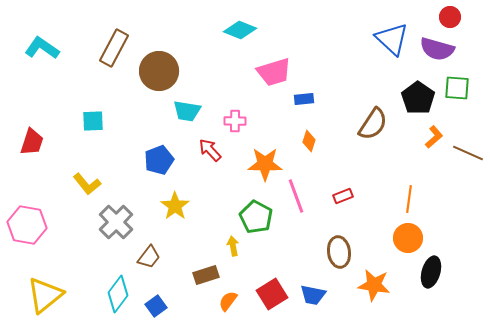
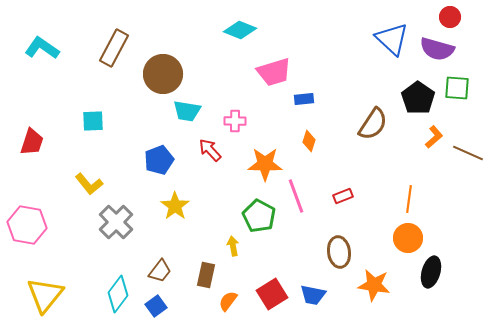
brown circle at (159, 71): moved 4 px right, 3 px down
yellow L-shape at (87, 184): moved 2 px right
green pentagon at (256, 217): moved 3 px right, 1 px up
brown trapezoid at (149, 257): moved 11 px right, 14 px down
brown rectangle at (206, 275): rotated 60 degrees counterclockwise
yellow triangle at (45, 295): rotated 12 degrees counterclockwise
